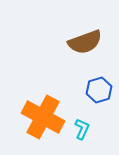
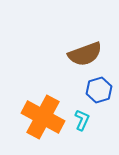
brown semicircle: moved 12 px down
cyan L-shape: moved 9 px up
